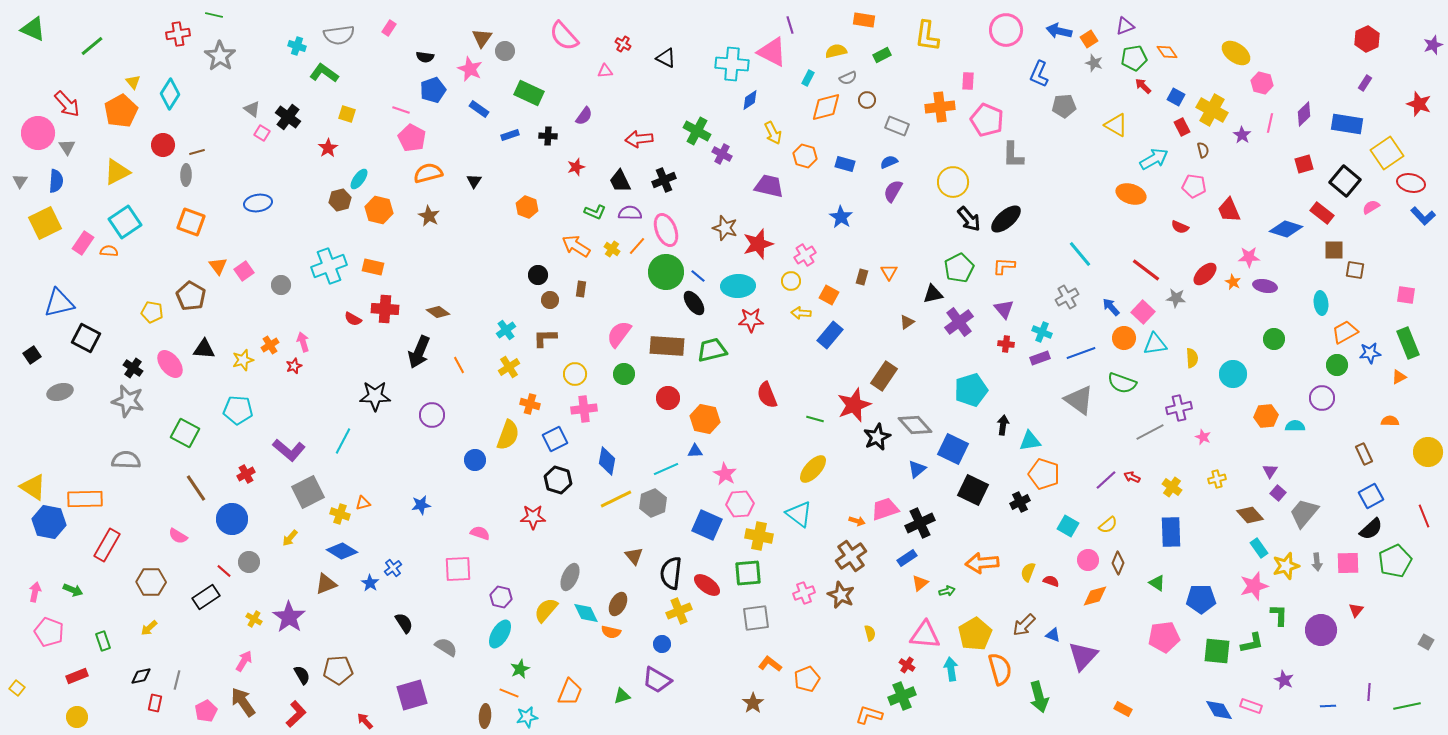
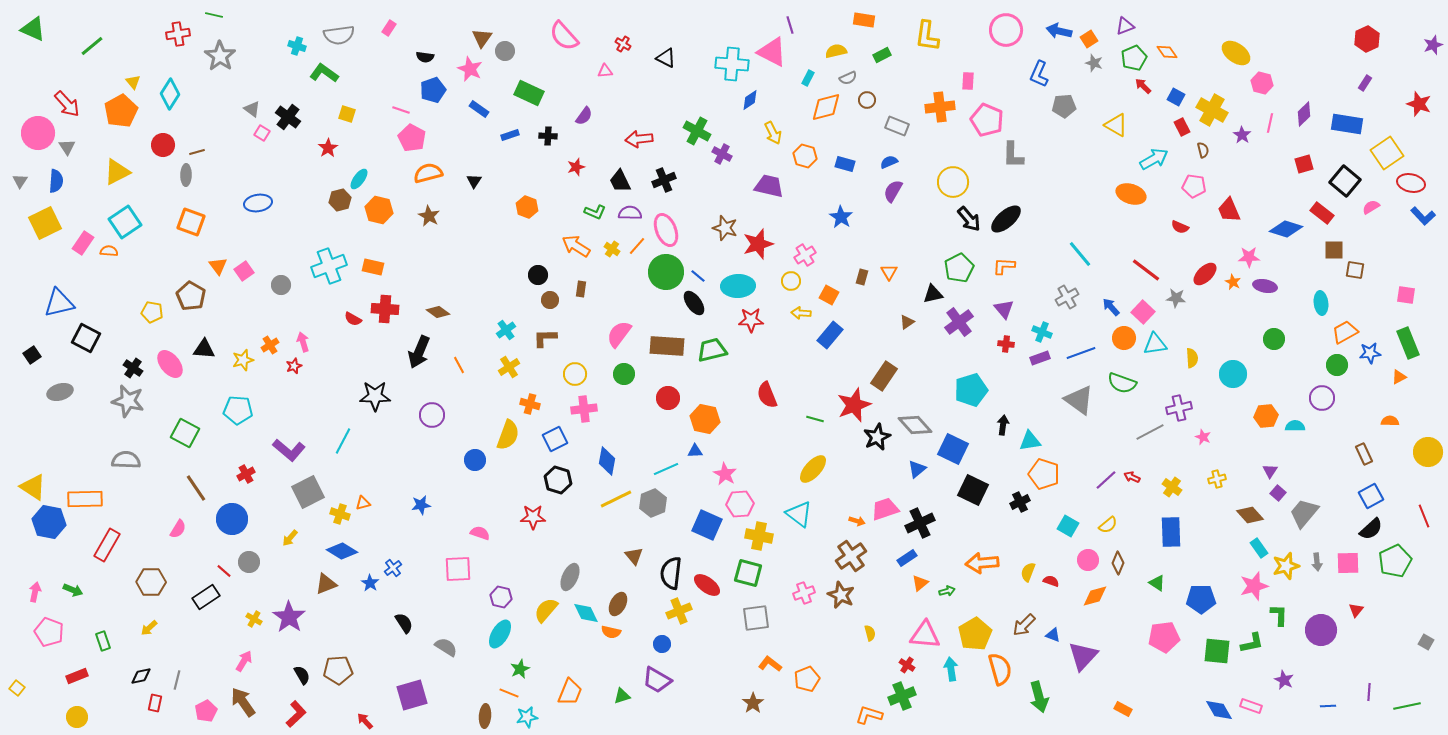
green pentagon at (1134, 58): rotated 15 degrees counterclockwise
pink semicircle at (178, 536): moved 7 px up; rotated 90 degrees counterclockwise
green square at (748, 573): rotated 20 degrees clockwise
